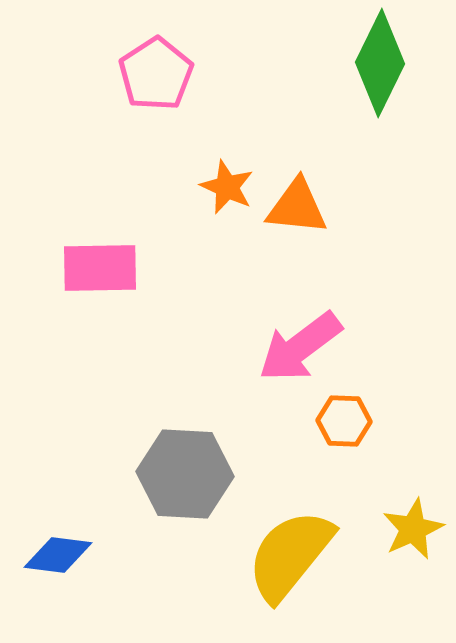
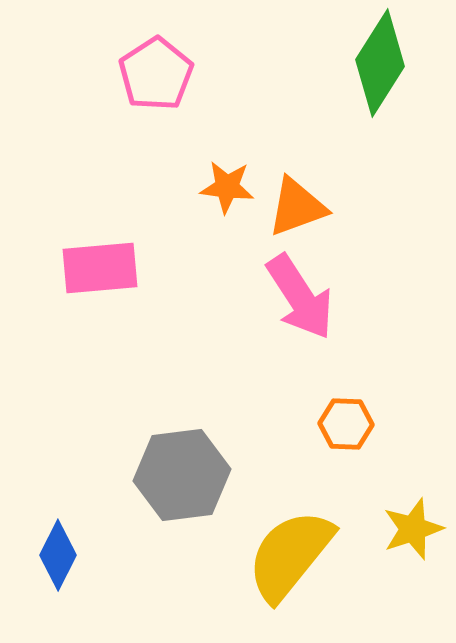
green diamond: rotated 6 degrees clockwise
orange star: rotated 18 degrees counterclockwise
orange triangle: rotated 26 degrees counterclockwise
pink rectangle: rotated 4 degrees counterclockwise
pink arrow: moved 50 px up; rotated 86 degrees counterclockwise
orange hexagon: moved 2 px right, 3 px down
gray hexagon: moved 3 px left, 1 px down; rotated 10 degrees counterclockwise
yellow star: rotated 6 degrees clockwise
blue diamond: rotated 70 degrees counterclockwise
